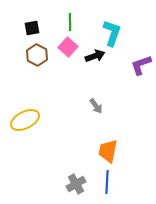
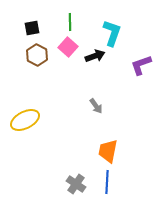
gray cross: rotated 24 degrees counterclockwise
